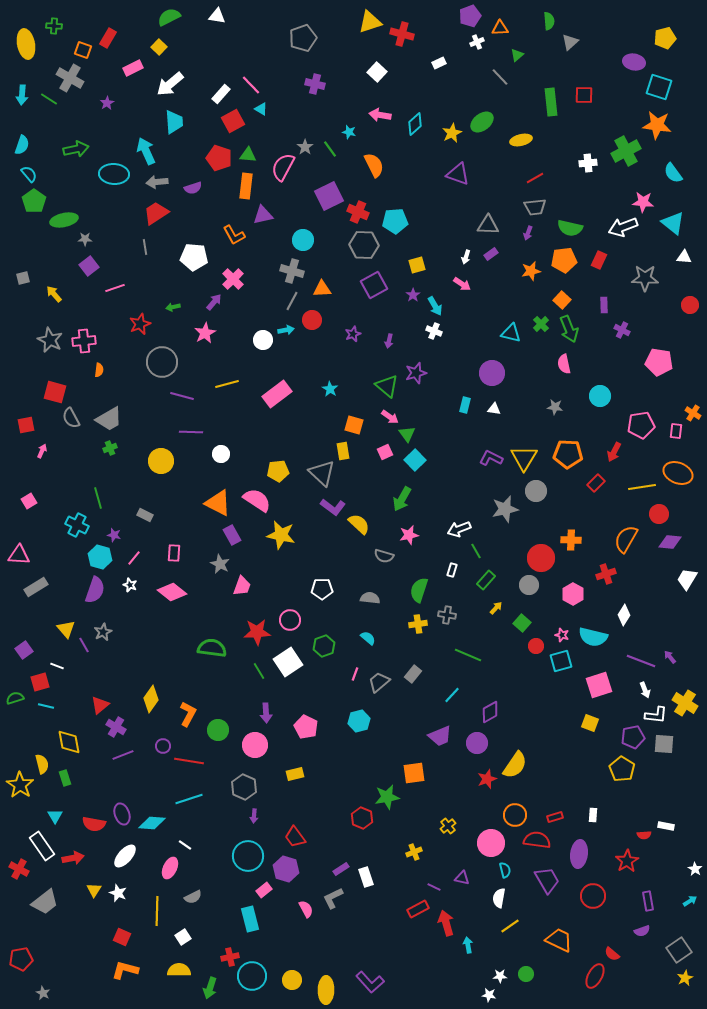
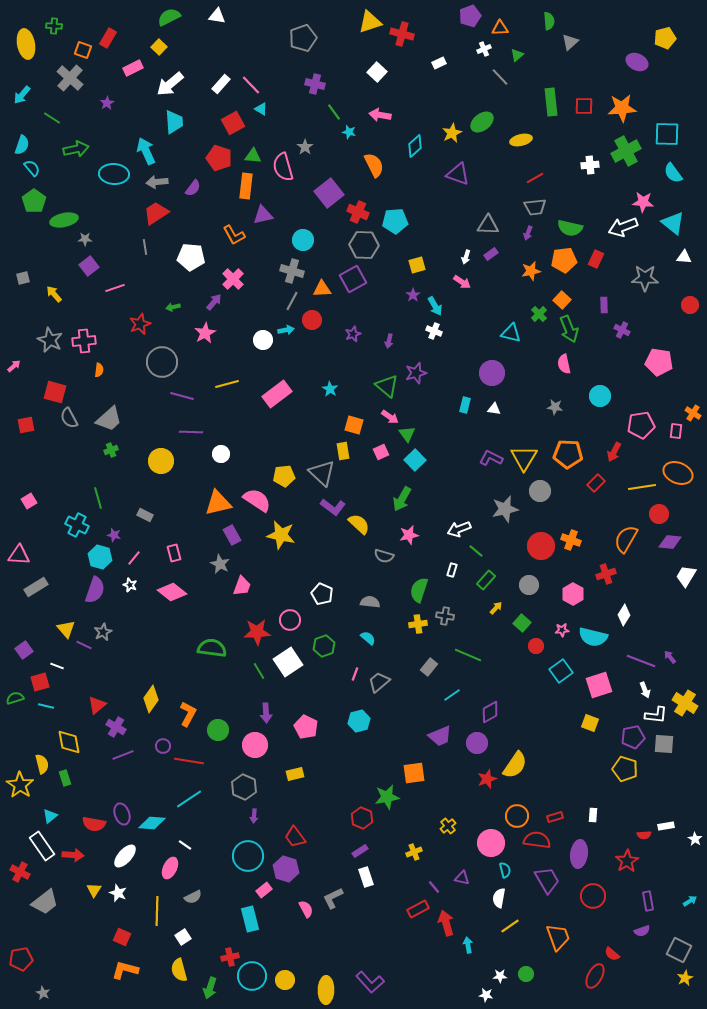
white cross at (477, 42): moved 7 px right, 7 px down
purple ellipse at (634, 62): moved 3 px right; rotated 15 degrees clockwise
gray cross at (70, 78): rotated 12 degrees clockwise
cyan square at (659, 87): moved 8 px right, 47 px down; rotated 16 degrees counterclockwise
white rectangle at (221, 94): moved 10 px up
cyan arrow at (22, 95): rotated 36 degrees clockwise
red square at (584, 95): moved 11 px down
green line at (49, 99): moved 3 px right, 19 px down
red square at (233, 121): moved 2 px down
cyan diamond at (415, 124): moved 22 px down
orange star at (657, 125): moved 35 px left, 17 px up; rotated 12 degrees counterclockwise
green line at (330, 149): moved 4 px right, 37 px up
green triangle at (248, 155): moved 5 px right, 1 px down
white cross at (588, 163): moved 2 px right, 2 px down
pink semicircle at (283, 167): rotated 44 degrees counterclockwise
cyan semicircle at (29, 174): moved 3 px right, 6 px up
purple semicircle at (193, 188): rotated 36 degrees counterclockwise
purple square at (329, 196): moved 3 px up; rotated 12 degrees counterclockwise
white pentagon at (194, 257): moved 3 px left
red rectangle at (599, 260): moved 3 px left, 1 px up
pink arrow at (462, 284): moved 2 px up
purple square at (374, 285): moved 21 px left, 6 px up
green cross at (541, 324): moved 2 px left, 10 px up
gray semicircle at (71, 418): moved 2 px left
gray trapezoid at (109, 419): rotated 12 degrees counterclockwise
green cross at (110, 448): moved 1 px right, 2 px down
pink arrow at (42, 451): moved 28 px left, 85 px up; rotated 24 degrees clockwise
pink square at (385, 452): moved 4 px left
yellow pentagon at (278, 471): moved 6 px right, 5 px down
gray circle at (536, 491): moved 4 px right
orange triangle at (218, 503): rotated 40 degrees counterclockwise
orange cross at (571, 540): rotated 18 degrees clockwise
green line at (476, 551): rotated 21 degrees counterclockwise
pink rectangle at (174, 553): rotated 18 degrees counterclockwise
red circle at (541, 558): moved 12 px up
white trapezoid at (687, 579): moved 1 px left, 3 px up
white pentagon at (322, 589): moved 5 px down; rotated 25 degrees clockwise
gray semicircle at (370, 598): moved 4 px down
gray cross at (447, 615): moved 2 px left, 1 px down
pink star at (562, 635): moved 5 px up; rotated 24 degrees counterclockwise
purple line at (84, 645): rotated 35 degrees counterclockwise
cyan square at (561, 661): moved 10 px down; rotated 20 degrees counterclockwise
gray rectangle at (413, 674): moved 16 px right, 7 px up
cyan line at (452, 695): rotated 12 degrees clockwise
red triangle at (100, 705): moved 3 px left
yellow pentagon at (622, 769): moved 3 px right; rotated 15 degrees counterclockwise
cyan line at (189, 799): rotated 16 degrees counterclockwise
orange circle at (515, 815): moved 2 px right, 1 px down
cyan triangle at (55, 816): moved 5 px left; rotated 21 degrees clockwise
white rectangle at (666, 826): rotated 21 degrees counterclockwise
red arrow at (73, 858): moved 3 px up; rotated 15 degrees clockwise
red cross at (19, 869): moved 1 px right, 3 px down
purple rectangle at (341, 869): moved 19 px right, 18 px up
white star at (695, 869): moved 30 px up
purple line at (434, 887): rotated 24 degrees clockwise
orange trapezoid at (559, 940): moved 1 px left, 3 px up; rotated 44 degrees clockwise
gray square at (679, 950): rotated 30 degrees counterclockwise
yellow semicircle at (179, 970): rotated 105 degrees counterclockwise
yellow circle at (292, 980): moved 7 px left
white star at (489, 995): moved 3 px left
